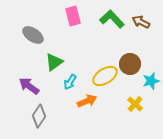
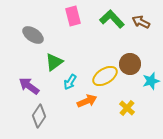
yellow cross: moved 8 px left, 4 px down
